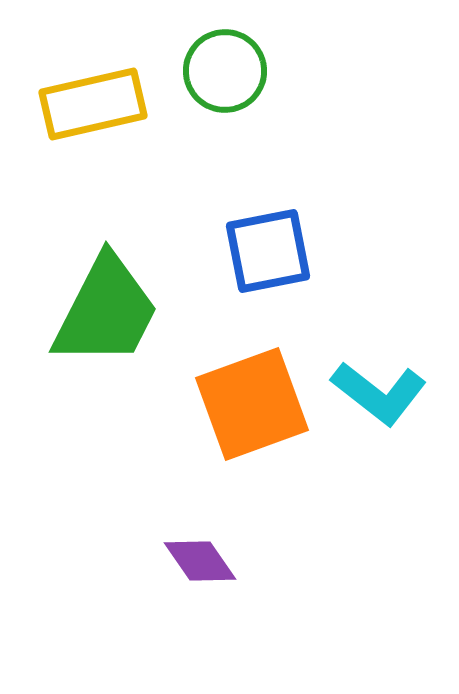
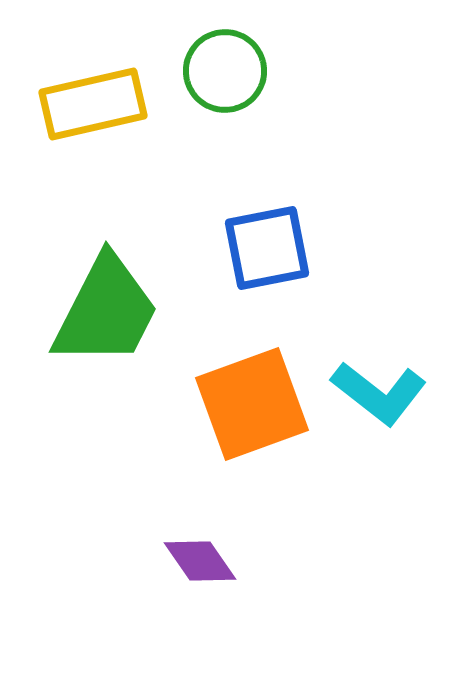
blue square: moved 1 px left, 3 px up
